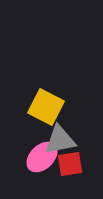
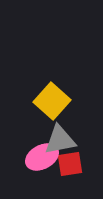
yellow square: moved 6 px right, 6 px up; rotated 15 degrees clockwise
pink ellipse: rotated 16 degrees clockwise
